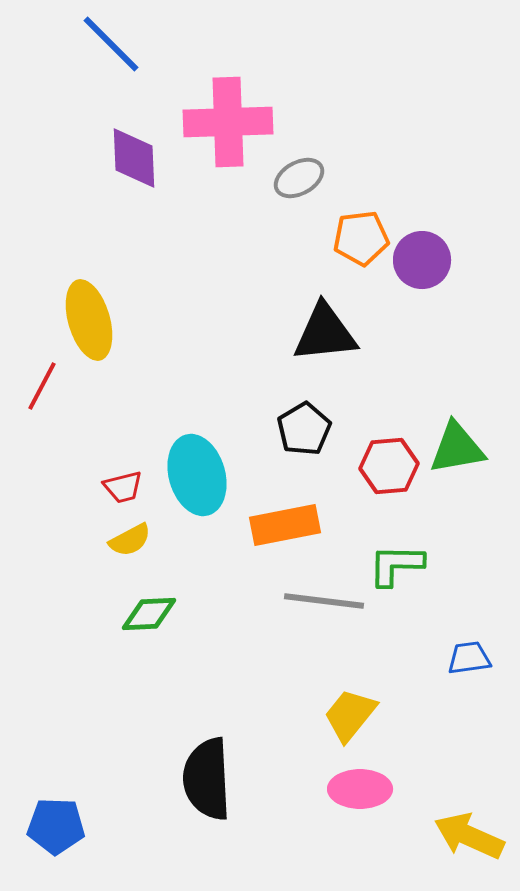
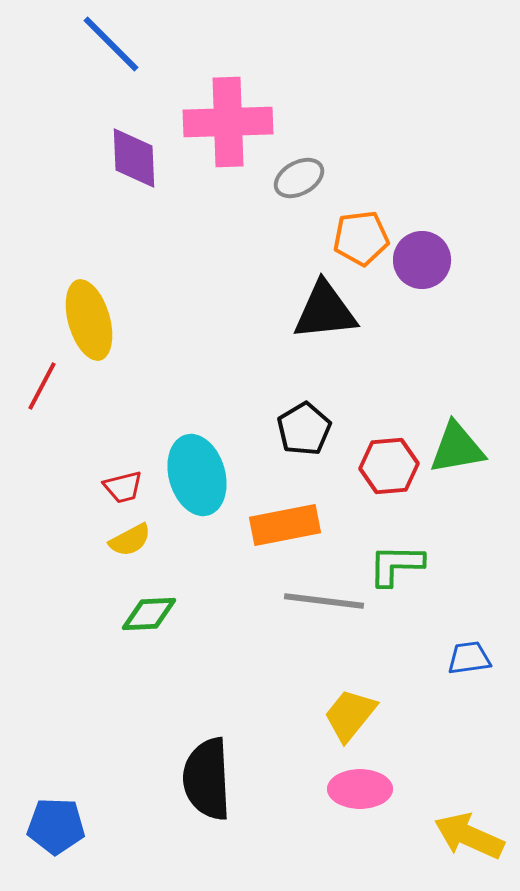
black triangle: moved 22 px up
